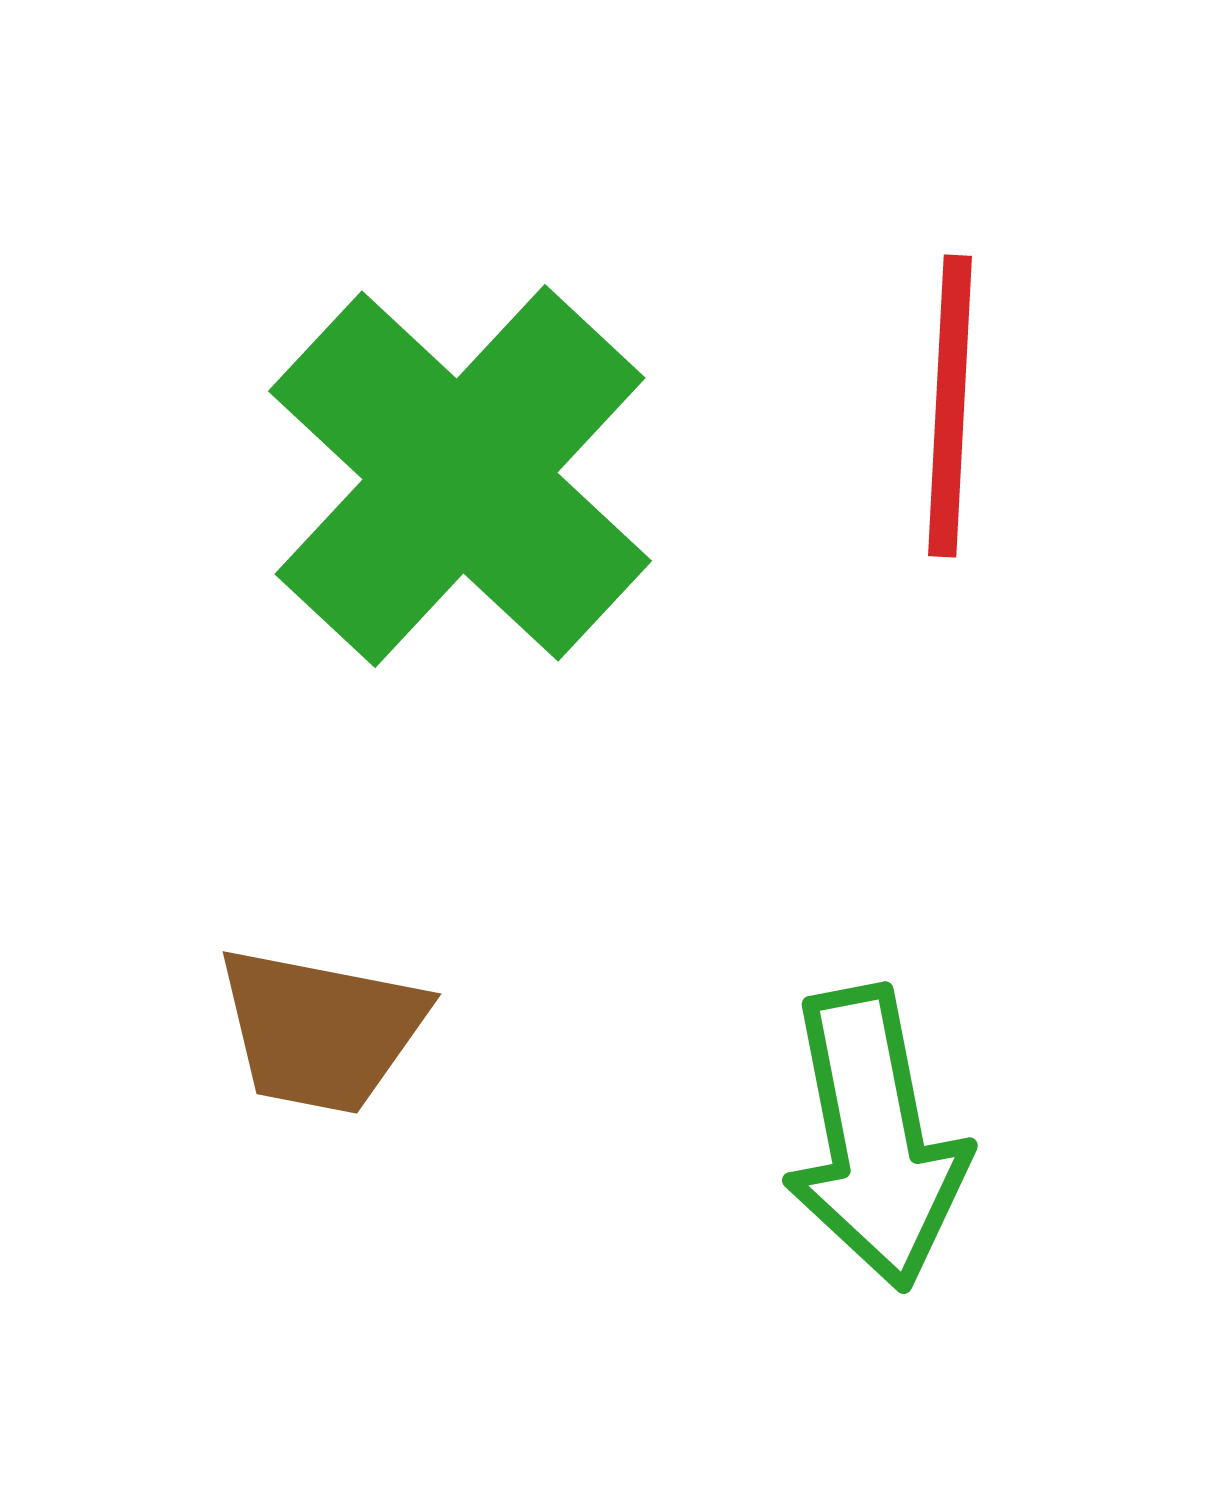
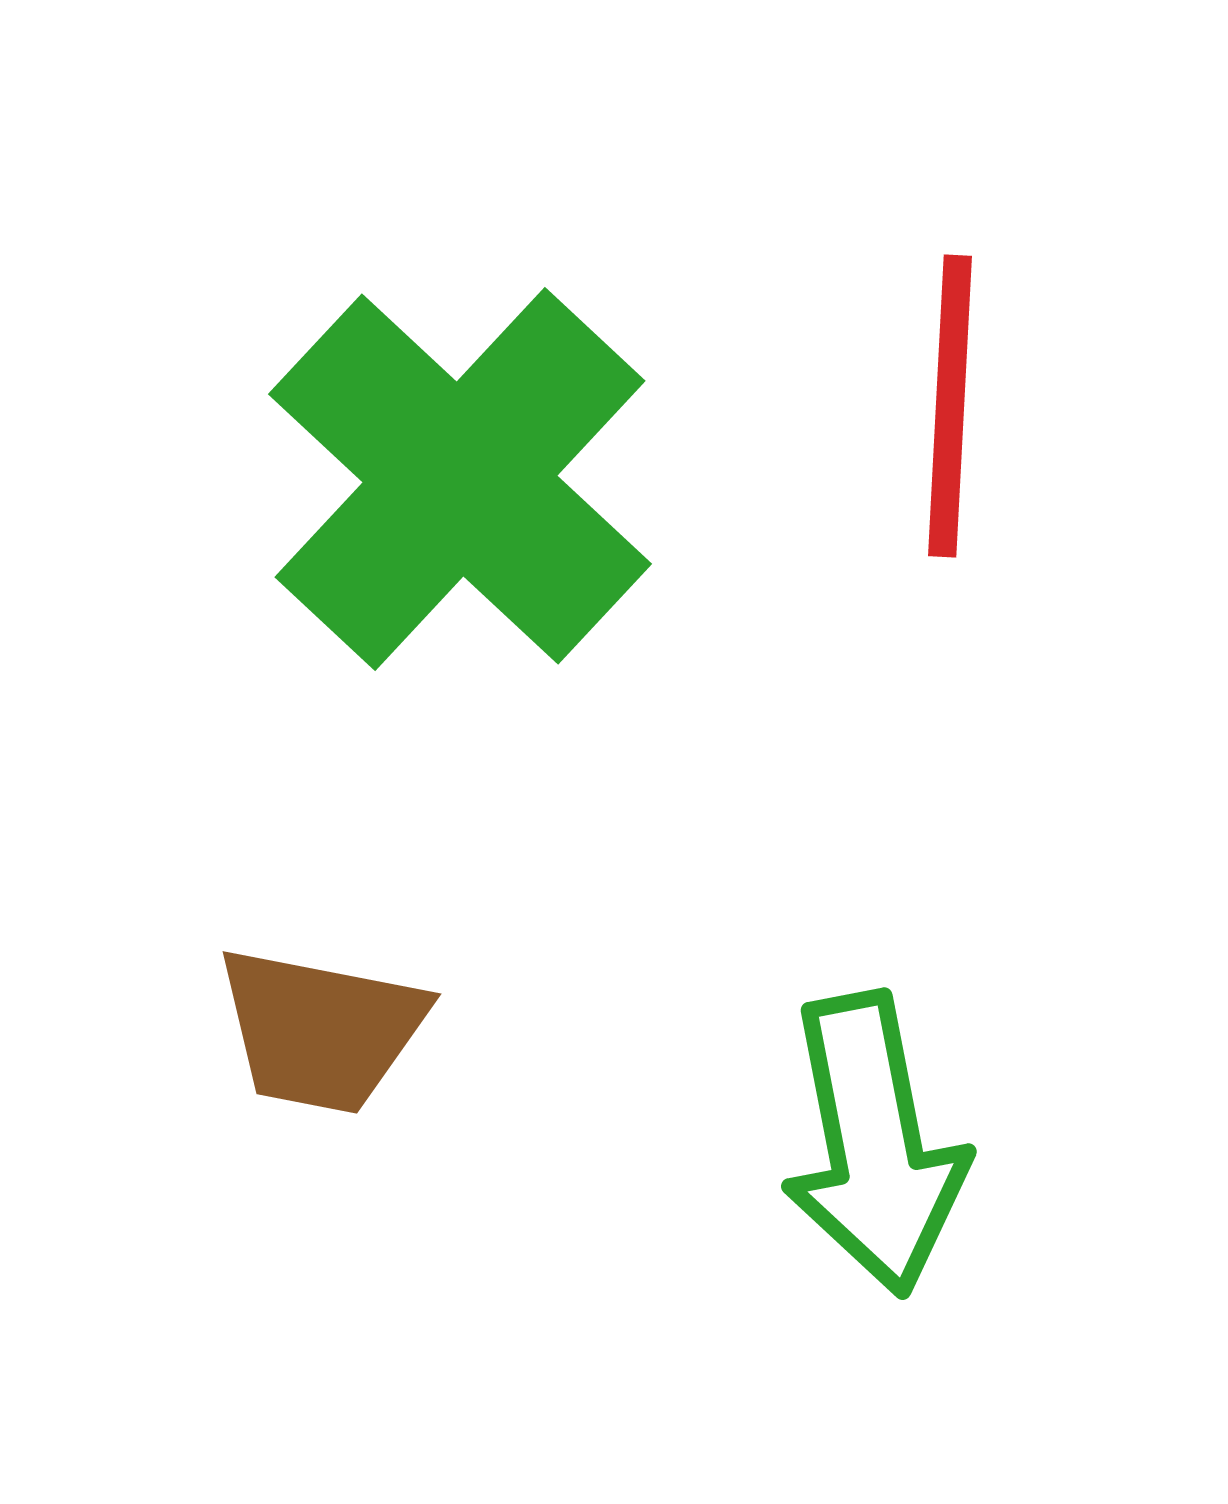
green cross: moved 3 px down
green arrow: moved 1 px left, 6 px down
